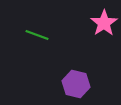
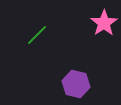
green line: rotated 65 degrees counterclockwise
